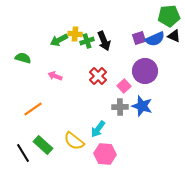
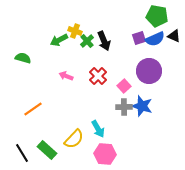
green pentagon: moved 12 px left; rotated 15 degrees clockwise
yellow cross: moved 3 px up; rotated 16 degrees clockwise
green cross: rotated 24 degrees counterclockwise
purple circle: moved 4 px right
pink arrow: moved 11 px right
gray cross: moved 4 px right
cyan arrow: rotated 66 degrees counterclockwise
yellow semicircle: moved 2 px up; rotated 85 degrees counterclockwise
green rectangle: moved 4 px right, 5 px down
black line: moved 1 px left
